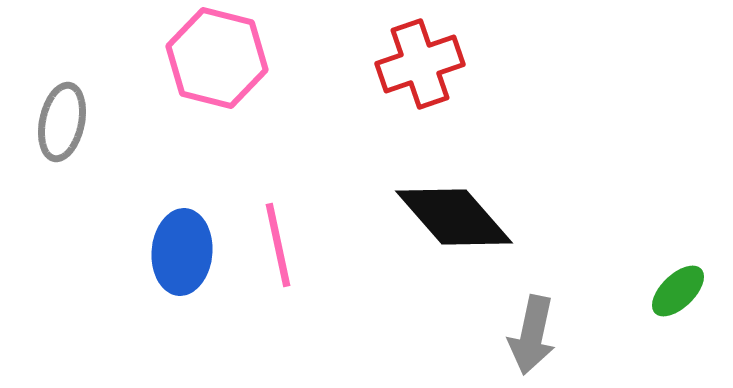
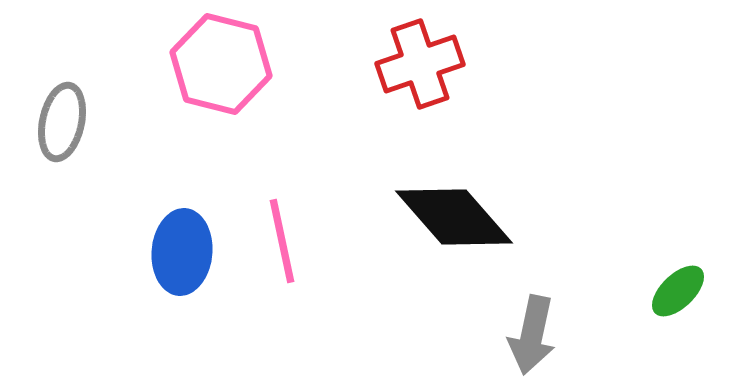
pink hexagon: moved 4 px right, 6 px down
pink line: moved 4 px right, 4 px up
